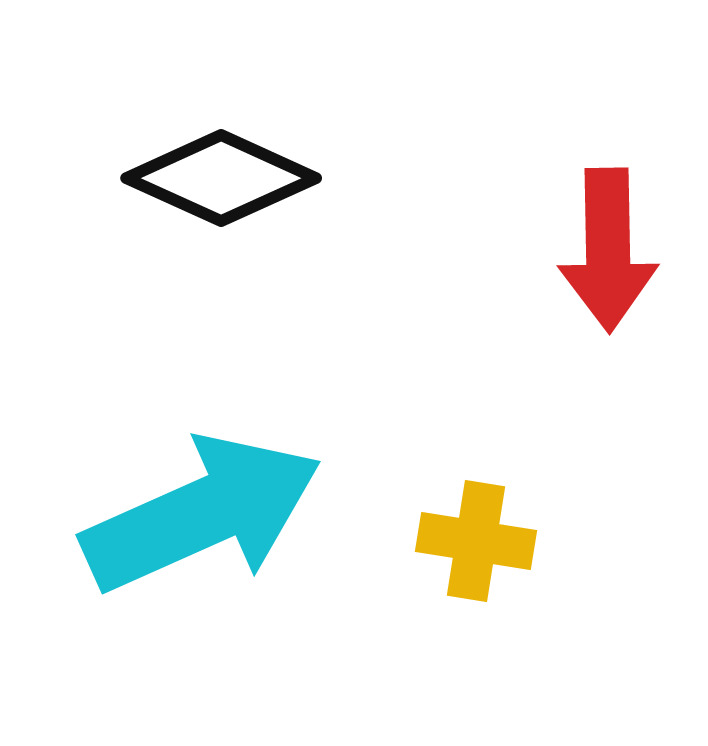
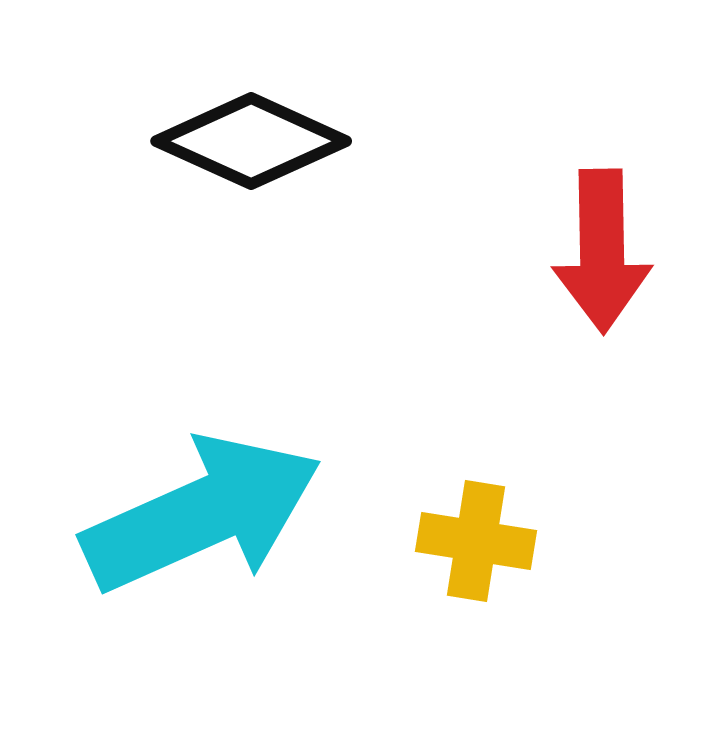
black diamond: moved 30 px right, 37 px up
red arrow: moved 6 px left, 1 px down
